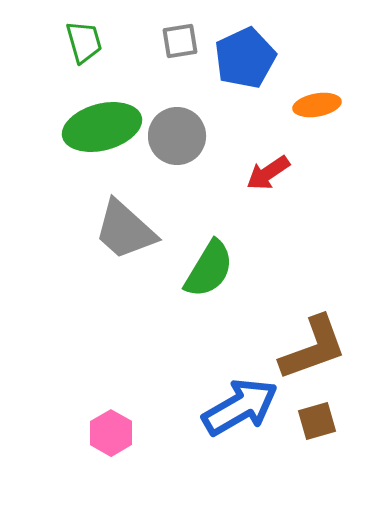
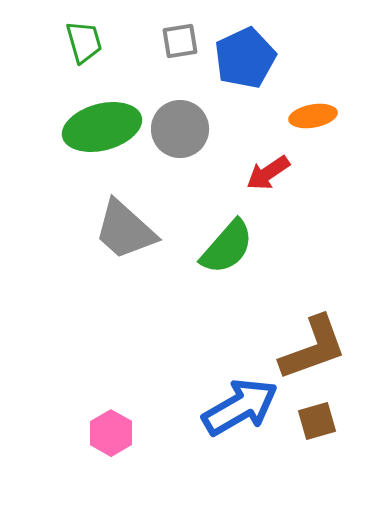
orange ellipse: moved 4 px left, 11 px down
gray circle: moved 3 px right, 7 px up
green semicircle: moved 18 px right, 22 px up; rotated 10 degrees clockwise
